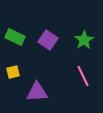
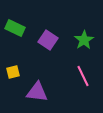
green rectangle: moved 9 px up
purple triangle: rotated 10 degrees clockwise
